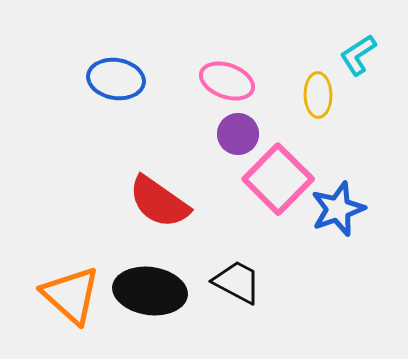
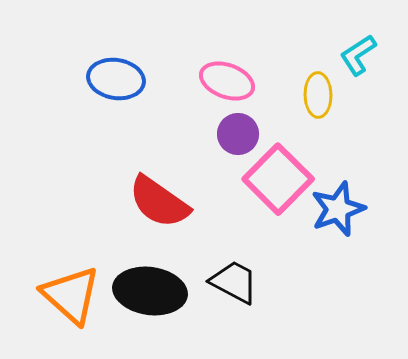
black trapezoid: moved 3 px left
